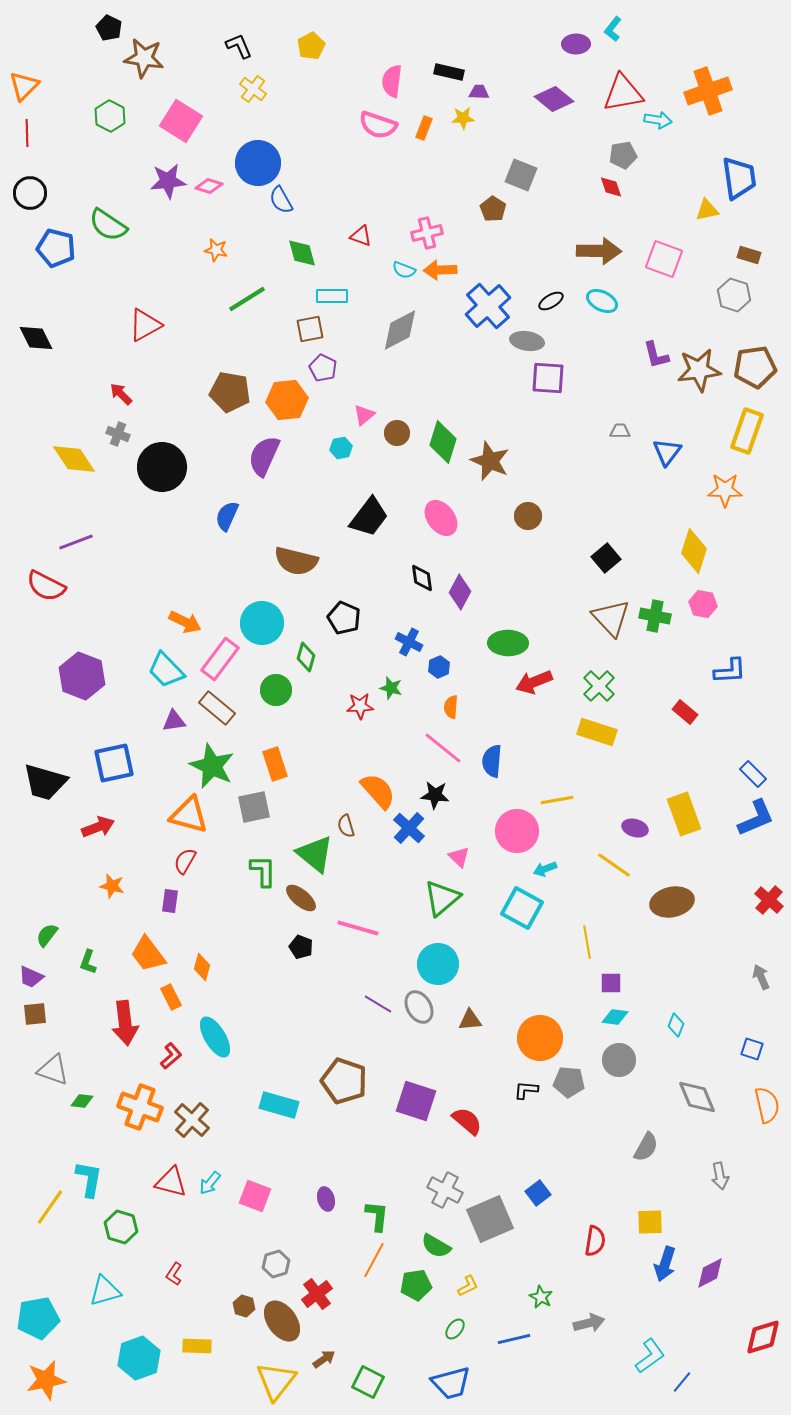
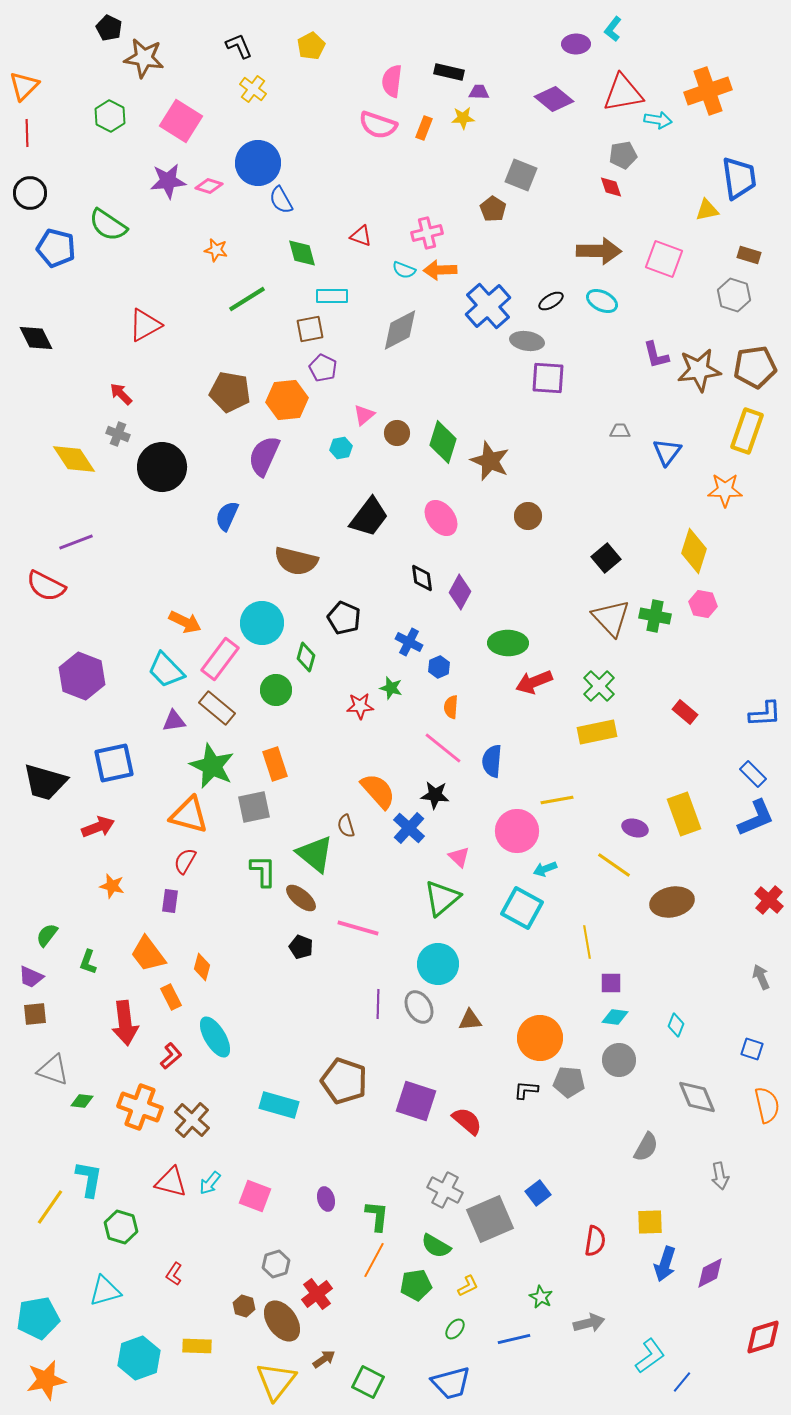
blue L-shape at (730, 671): moved 35 px right, 43 px down
yellow rectangle at (597, 732): rotated 30 degrees counterclockwise
purple line at (378, 1004): rotated 60 degrees clockwise
